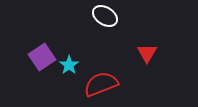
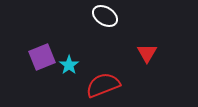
purple square: rotated 12 degrees clockwise
red semicircle: moved 2 px right, 1 px down
